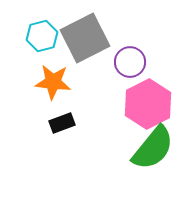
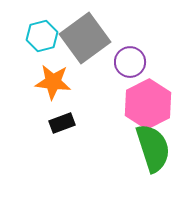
gray square: rotated 9 degrees counterclockwise
green semicircle: rotated 57 degrees counterclockwise
